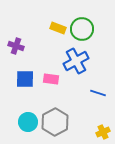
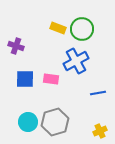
blue line: rotated 28 degrees counterclockwise
gray hexagon: rotated 12 degrees clockwise
yellow cross: moved 3 px left, 1 px up
